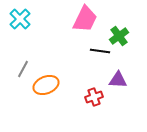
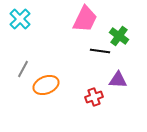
green cross: rotated 18 degrees counterclockwise
